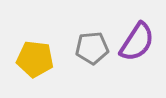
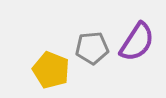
yellow pentagon: moved 16 px right, 11 px down; rotated 15 degrees clockwise
